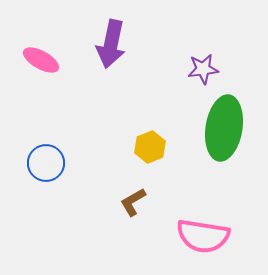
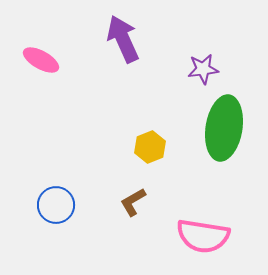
purple arrow: moved 12 px right, 5 px up; rotated 144 degrees clockwise
blue circle: moved 10 px right, 42 px down
